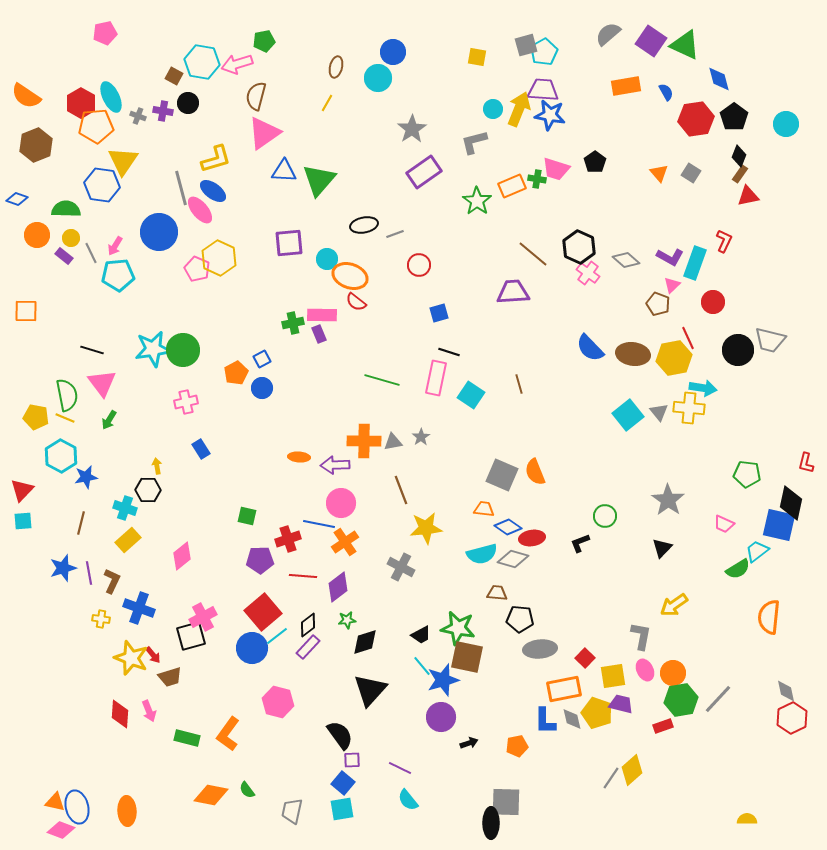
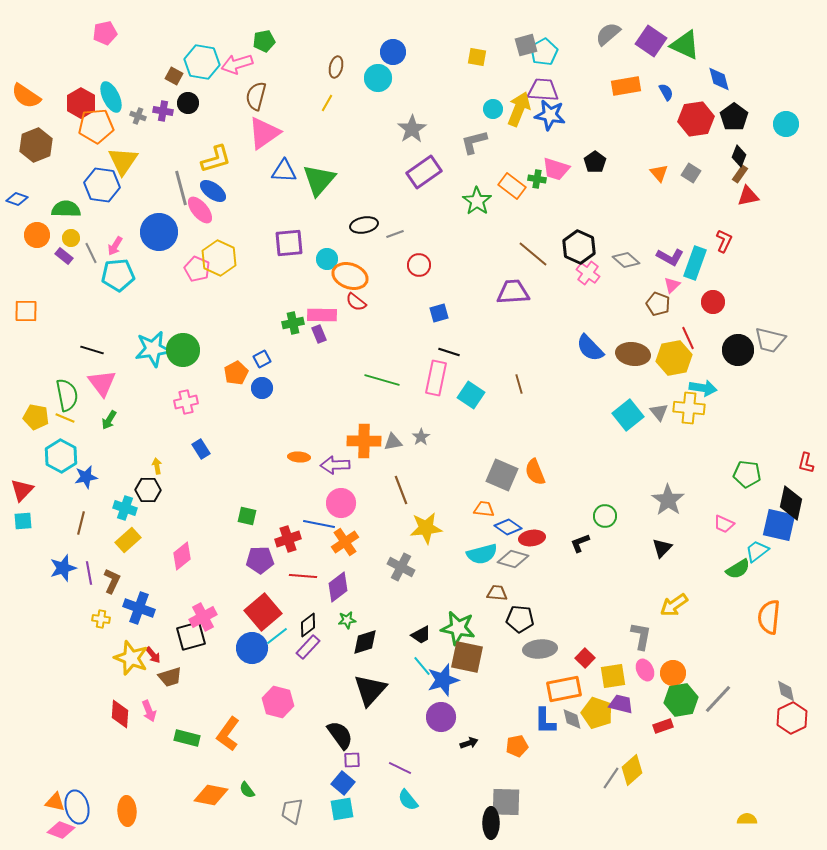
orange rectangle at (512, 186): rotated 60 degrees clockwise
